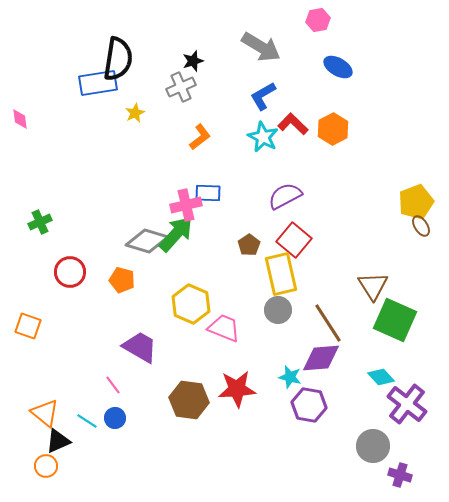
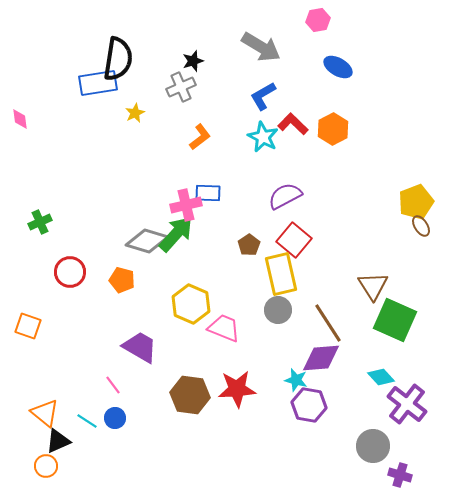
cyan star at (290, 377): moved 6 px right, 3 px down
brown hexagon at (189, 400): moved 1 px right, 5 px up
